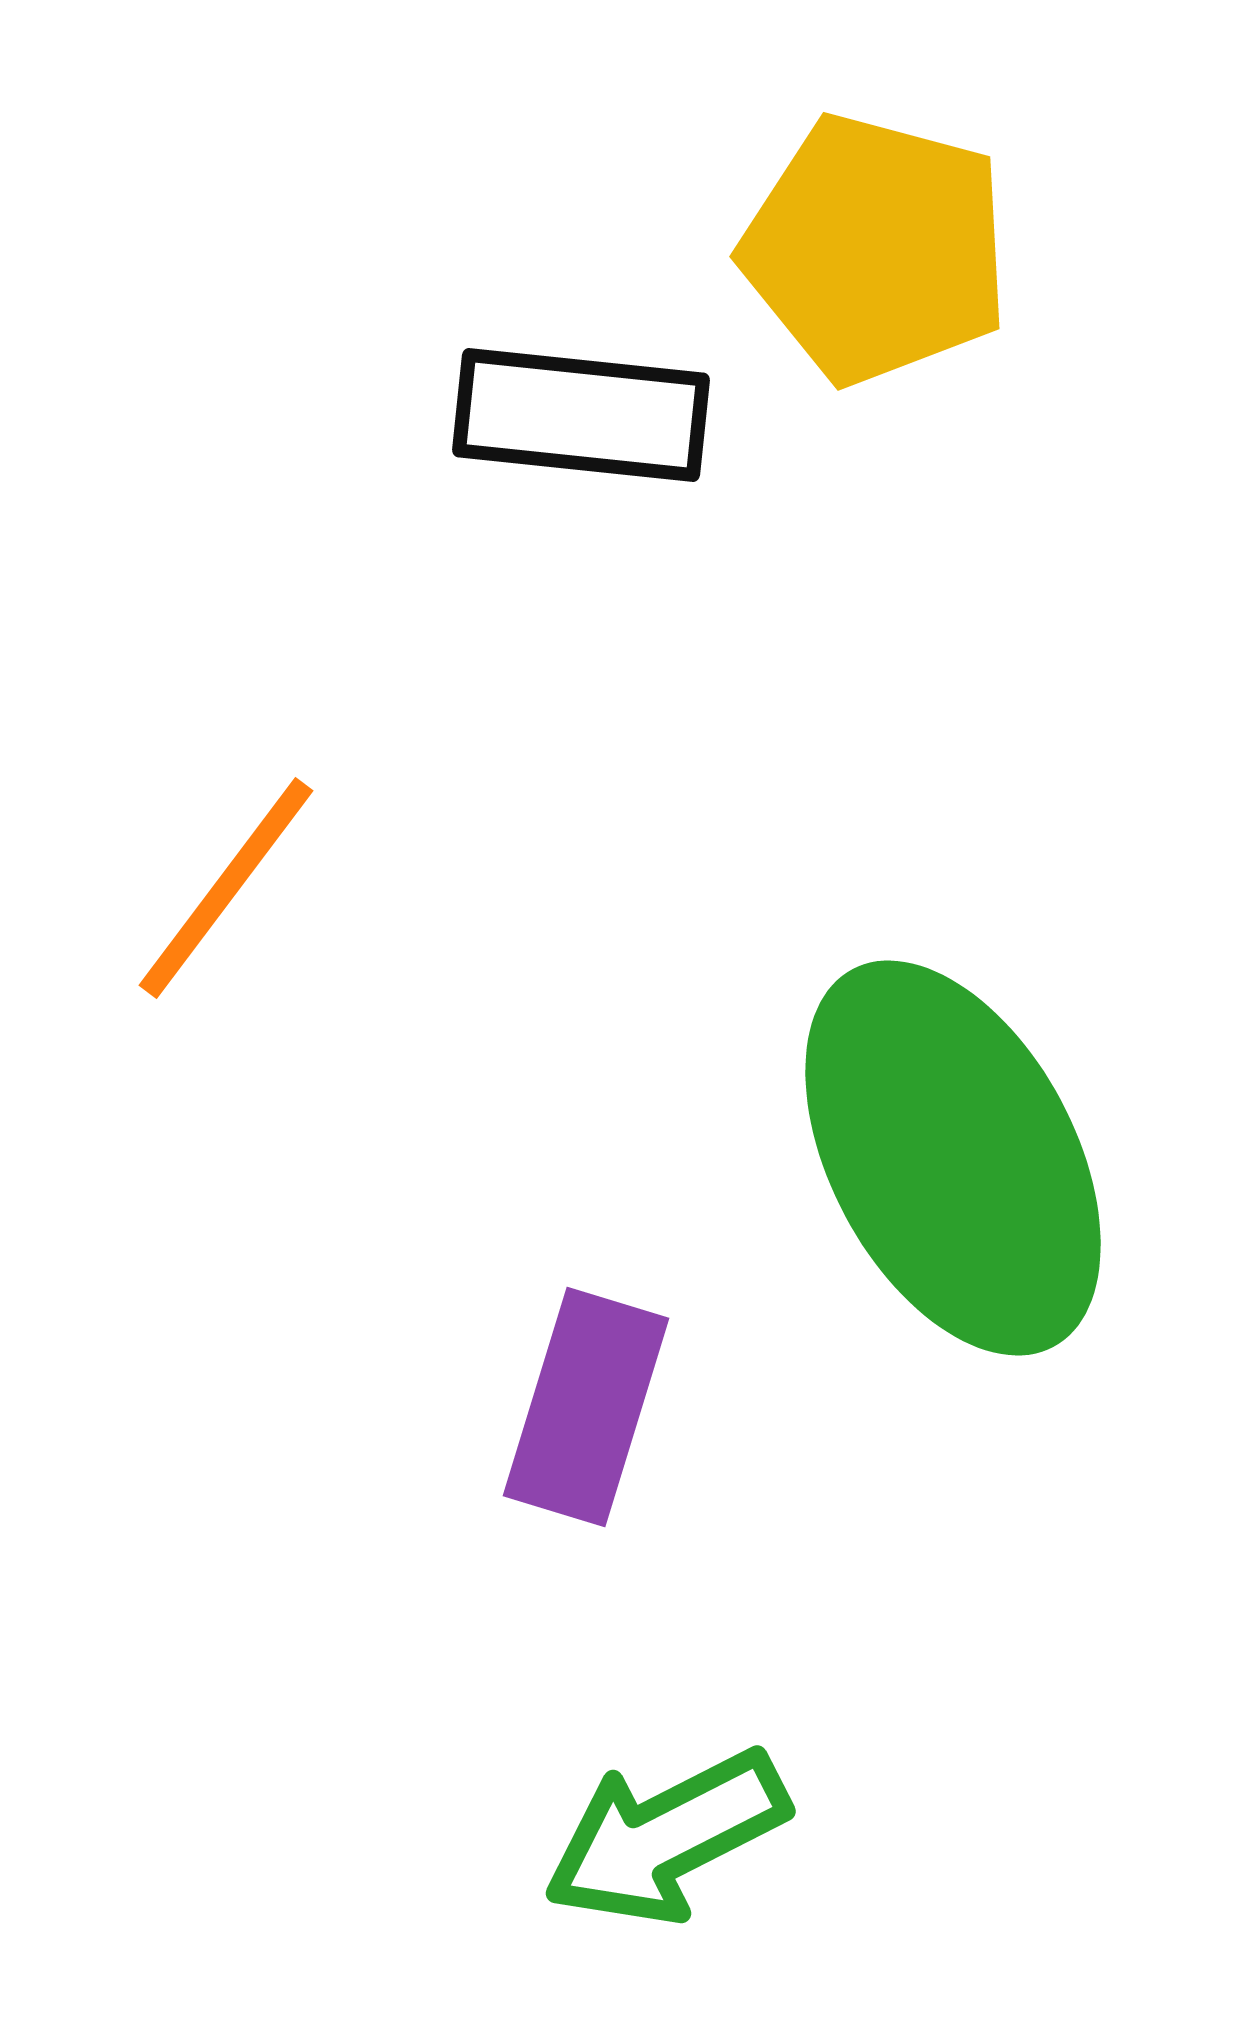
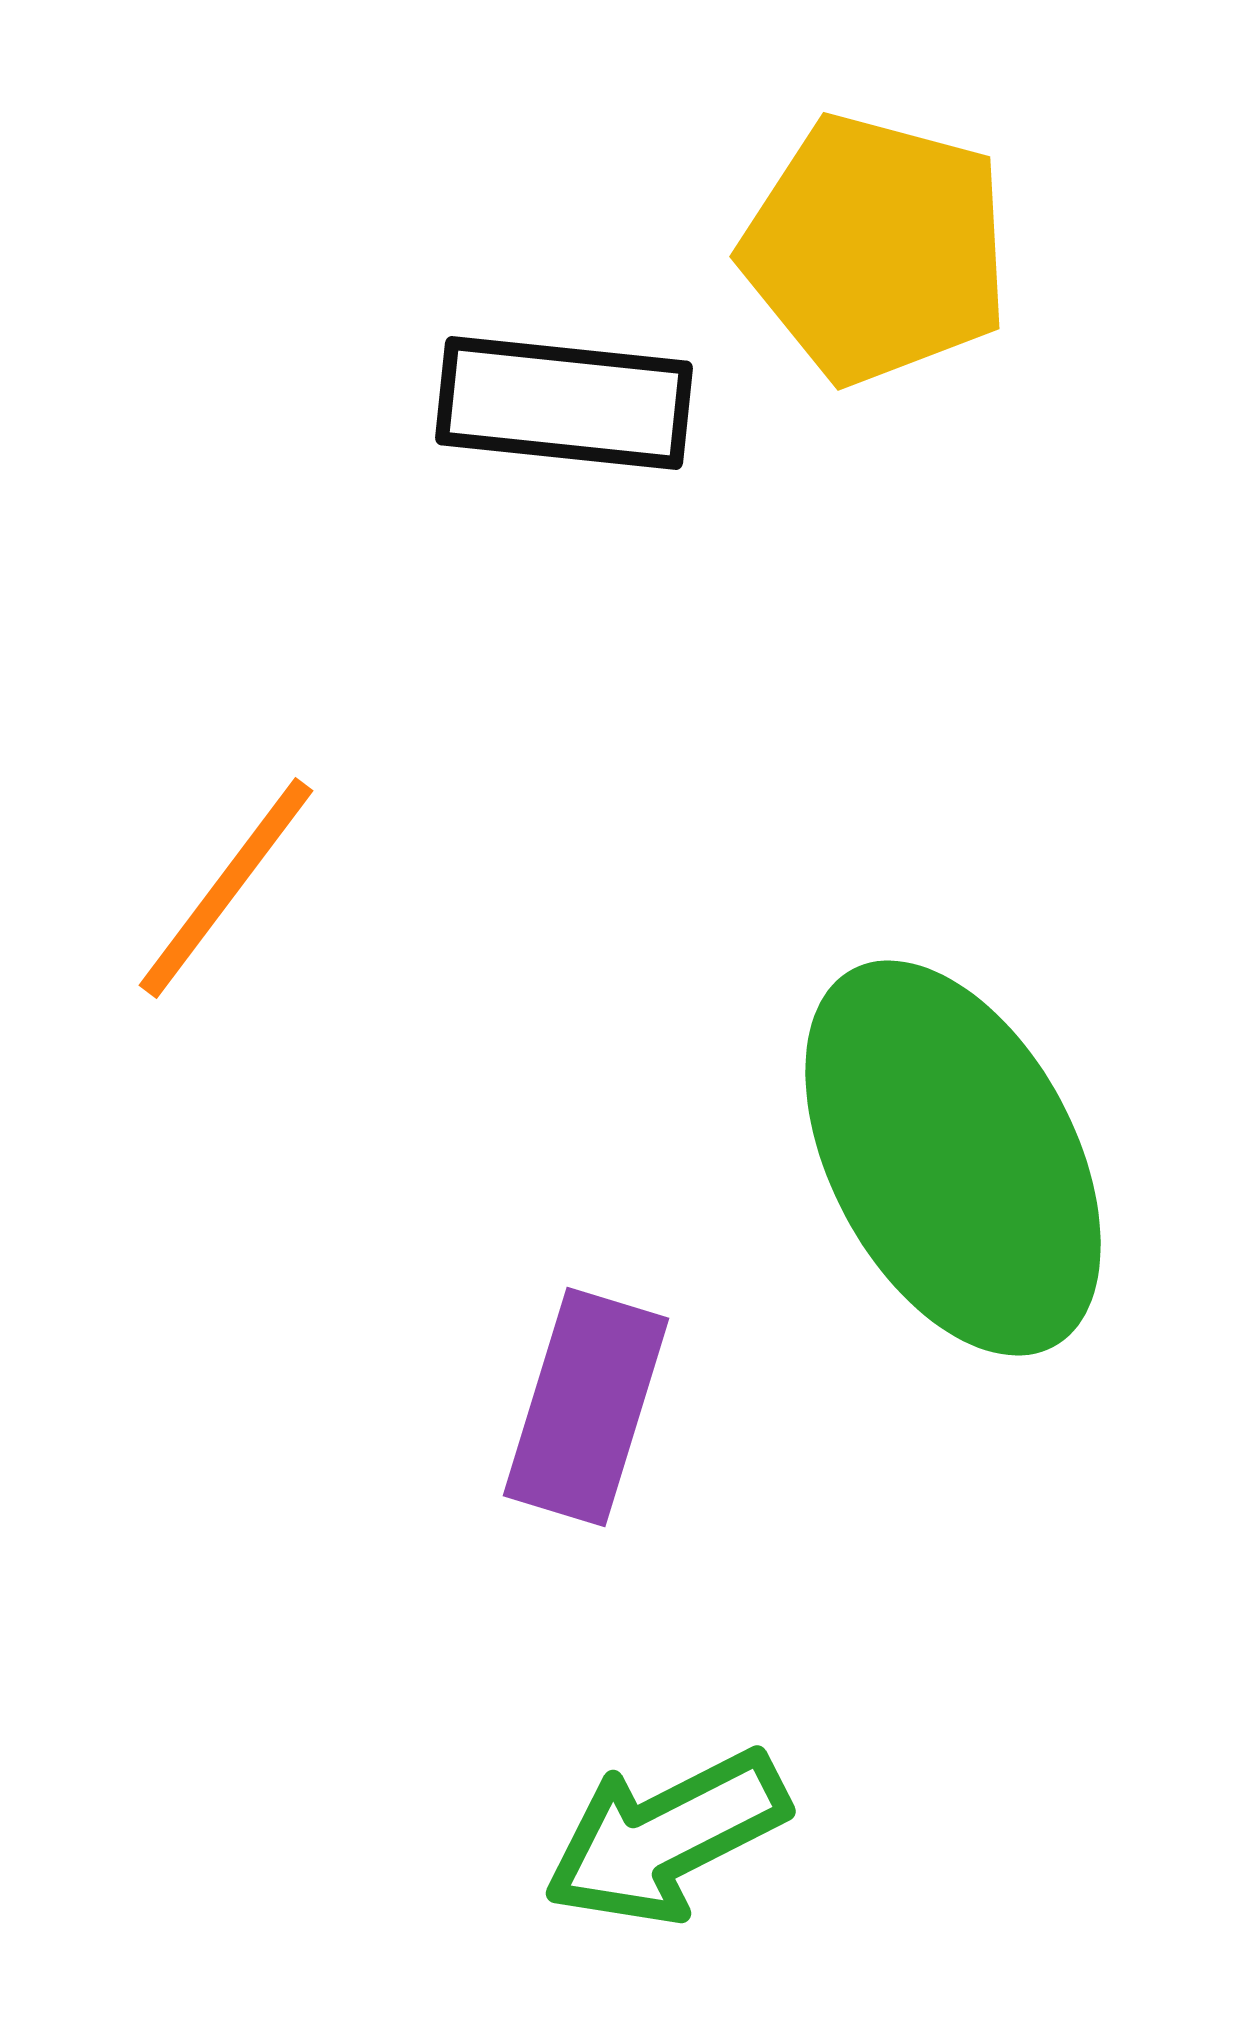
black rectangle: moved 17 px left, 12 px up
